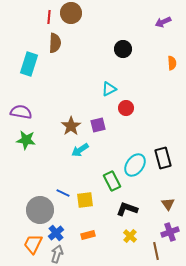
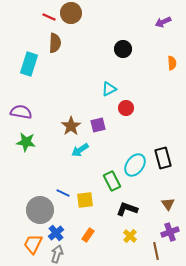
red line: rotated 72 degrees counterclockwise
green star: moved 2 px down
orange rectangle: rotated 40 degrees counterclockwise
